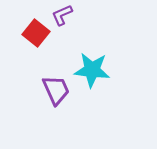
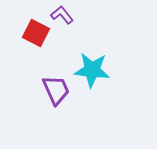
purple L-shape: rotated 75 degrees clockwise
red square: rotated 12 degrees counterclockwise
